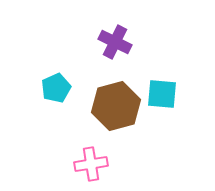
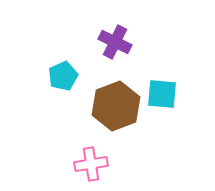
cyan pentagon: moved 7 px right, 12 px up
brown hexagon: rotated 6 degrees counterclockwise
